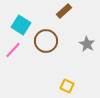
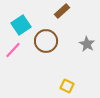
brown rectangle: moved 2 px left
cyan square: rotated 24 degrees clockwise
